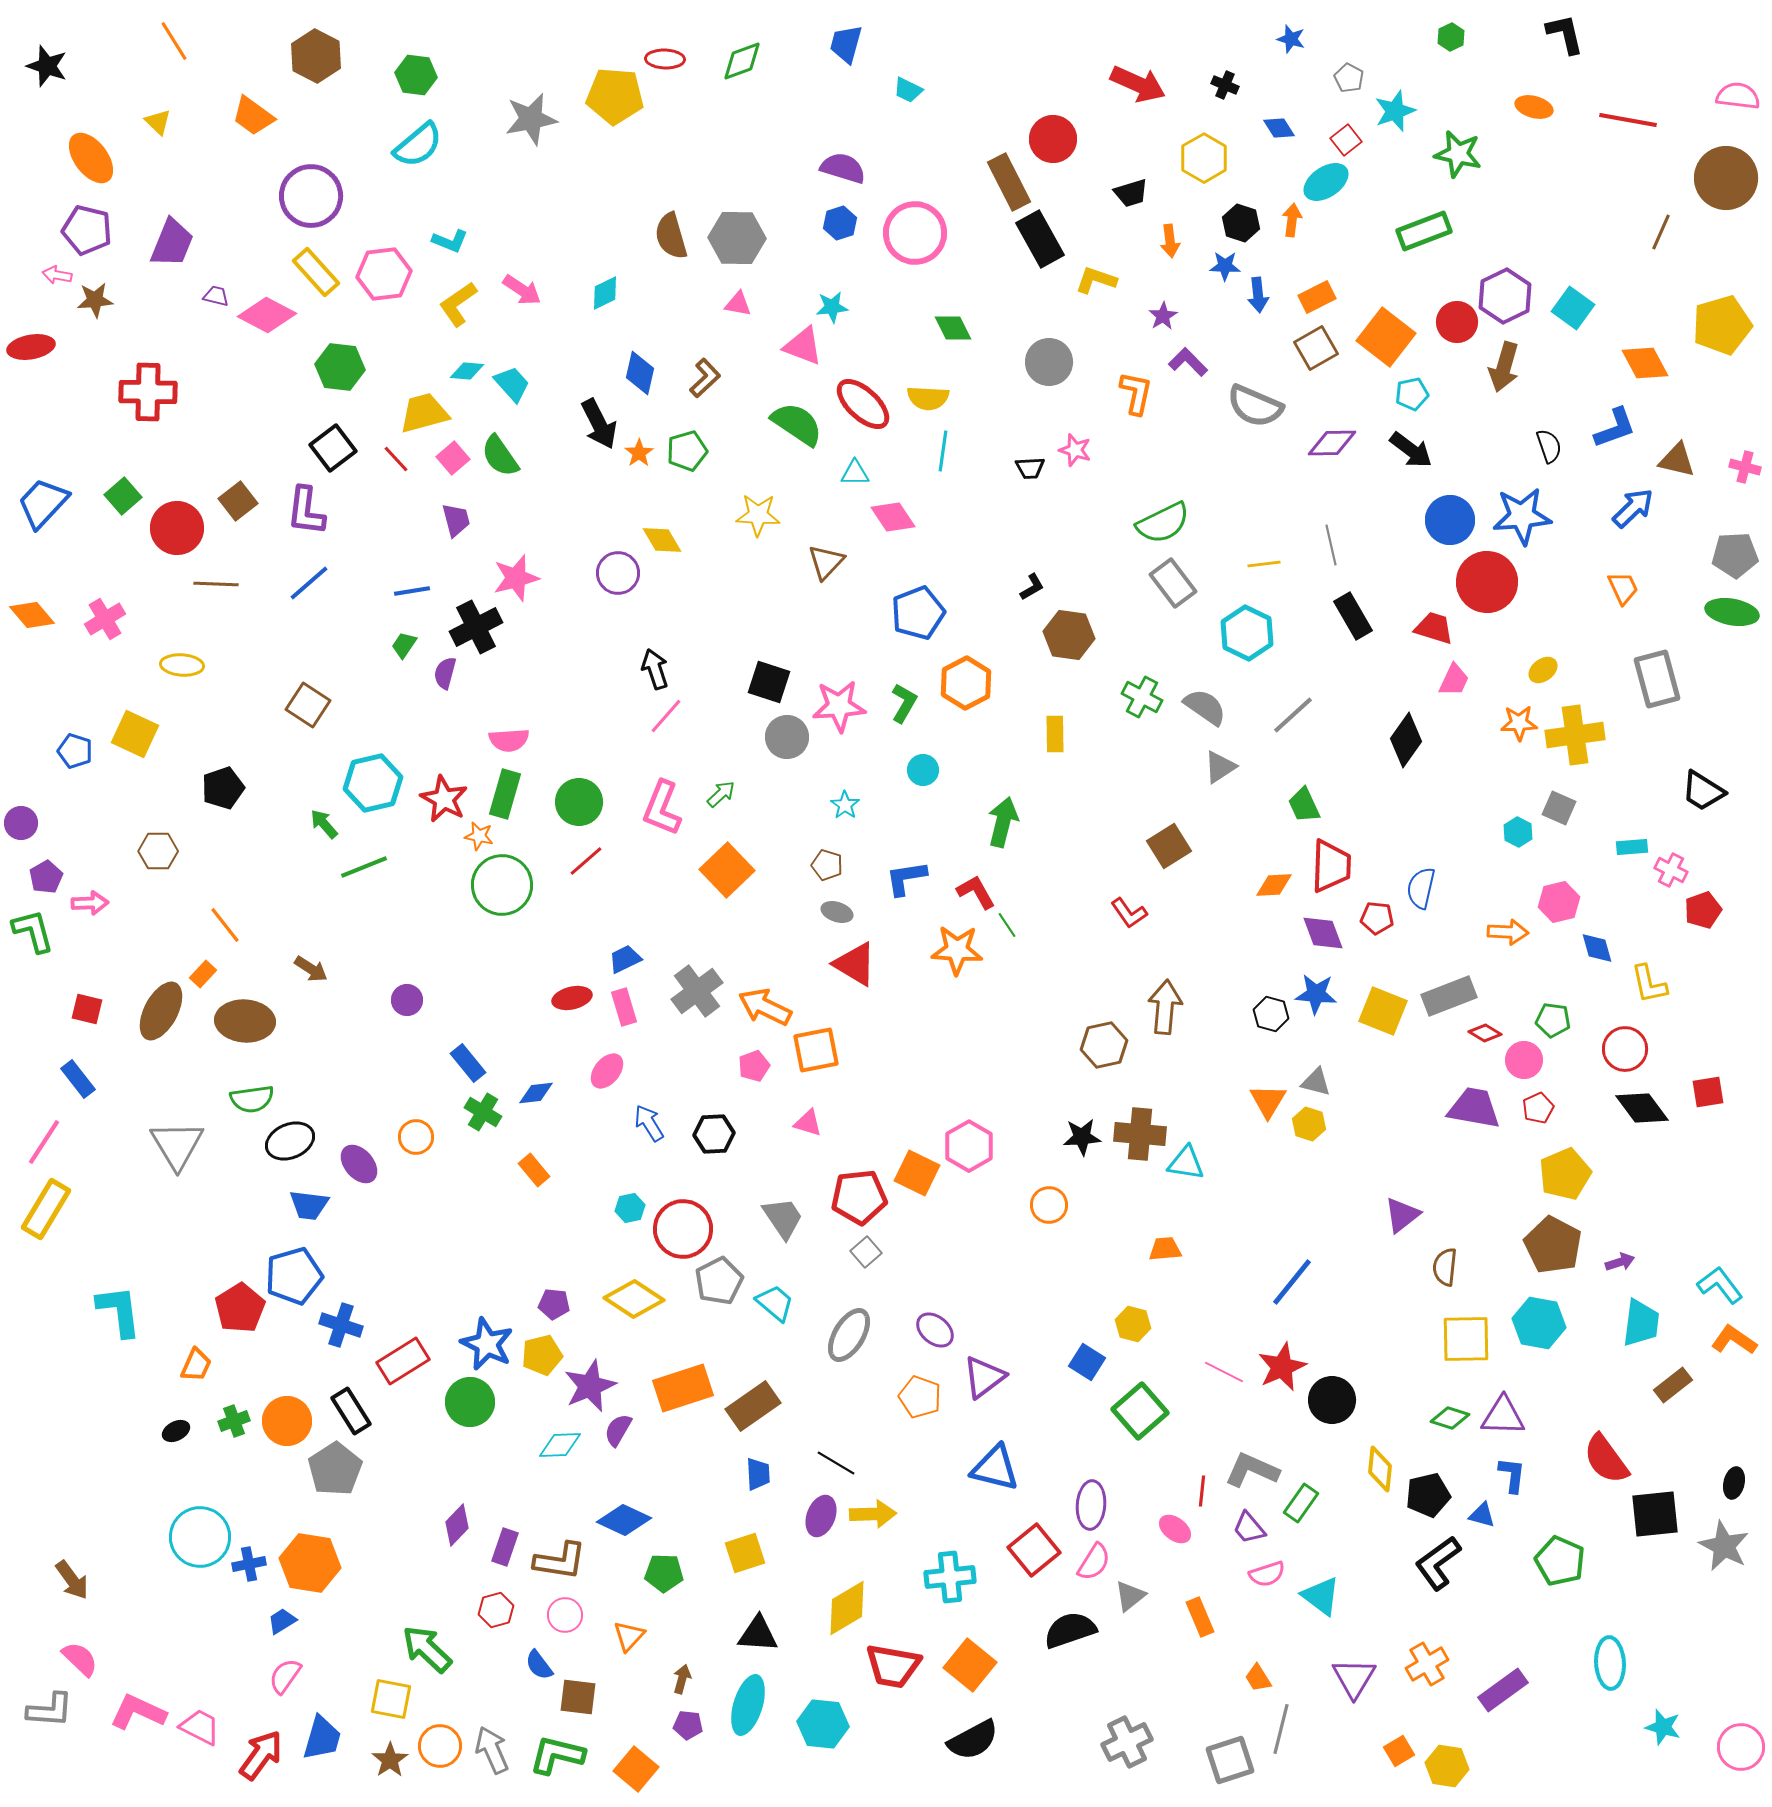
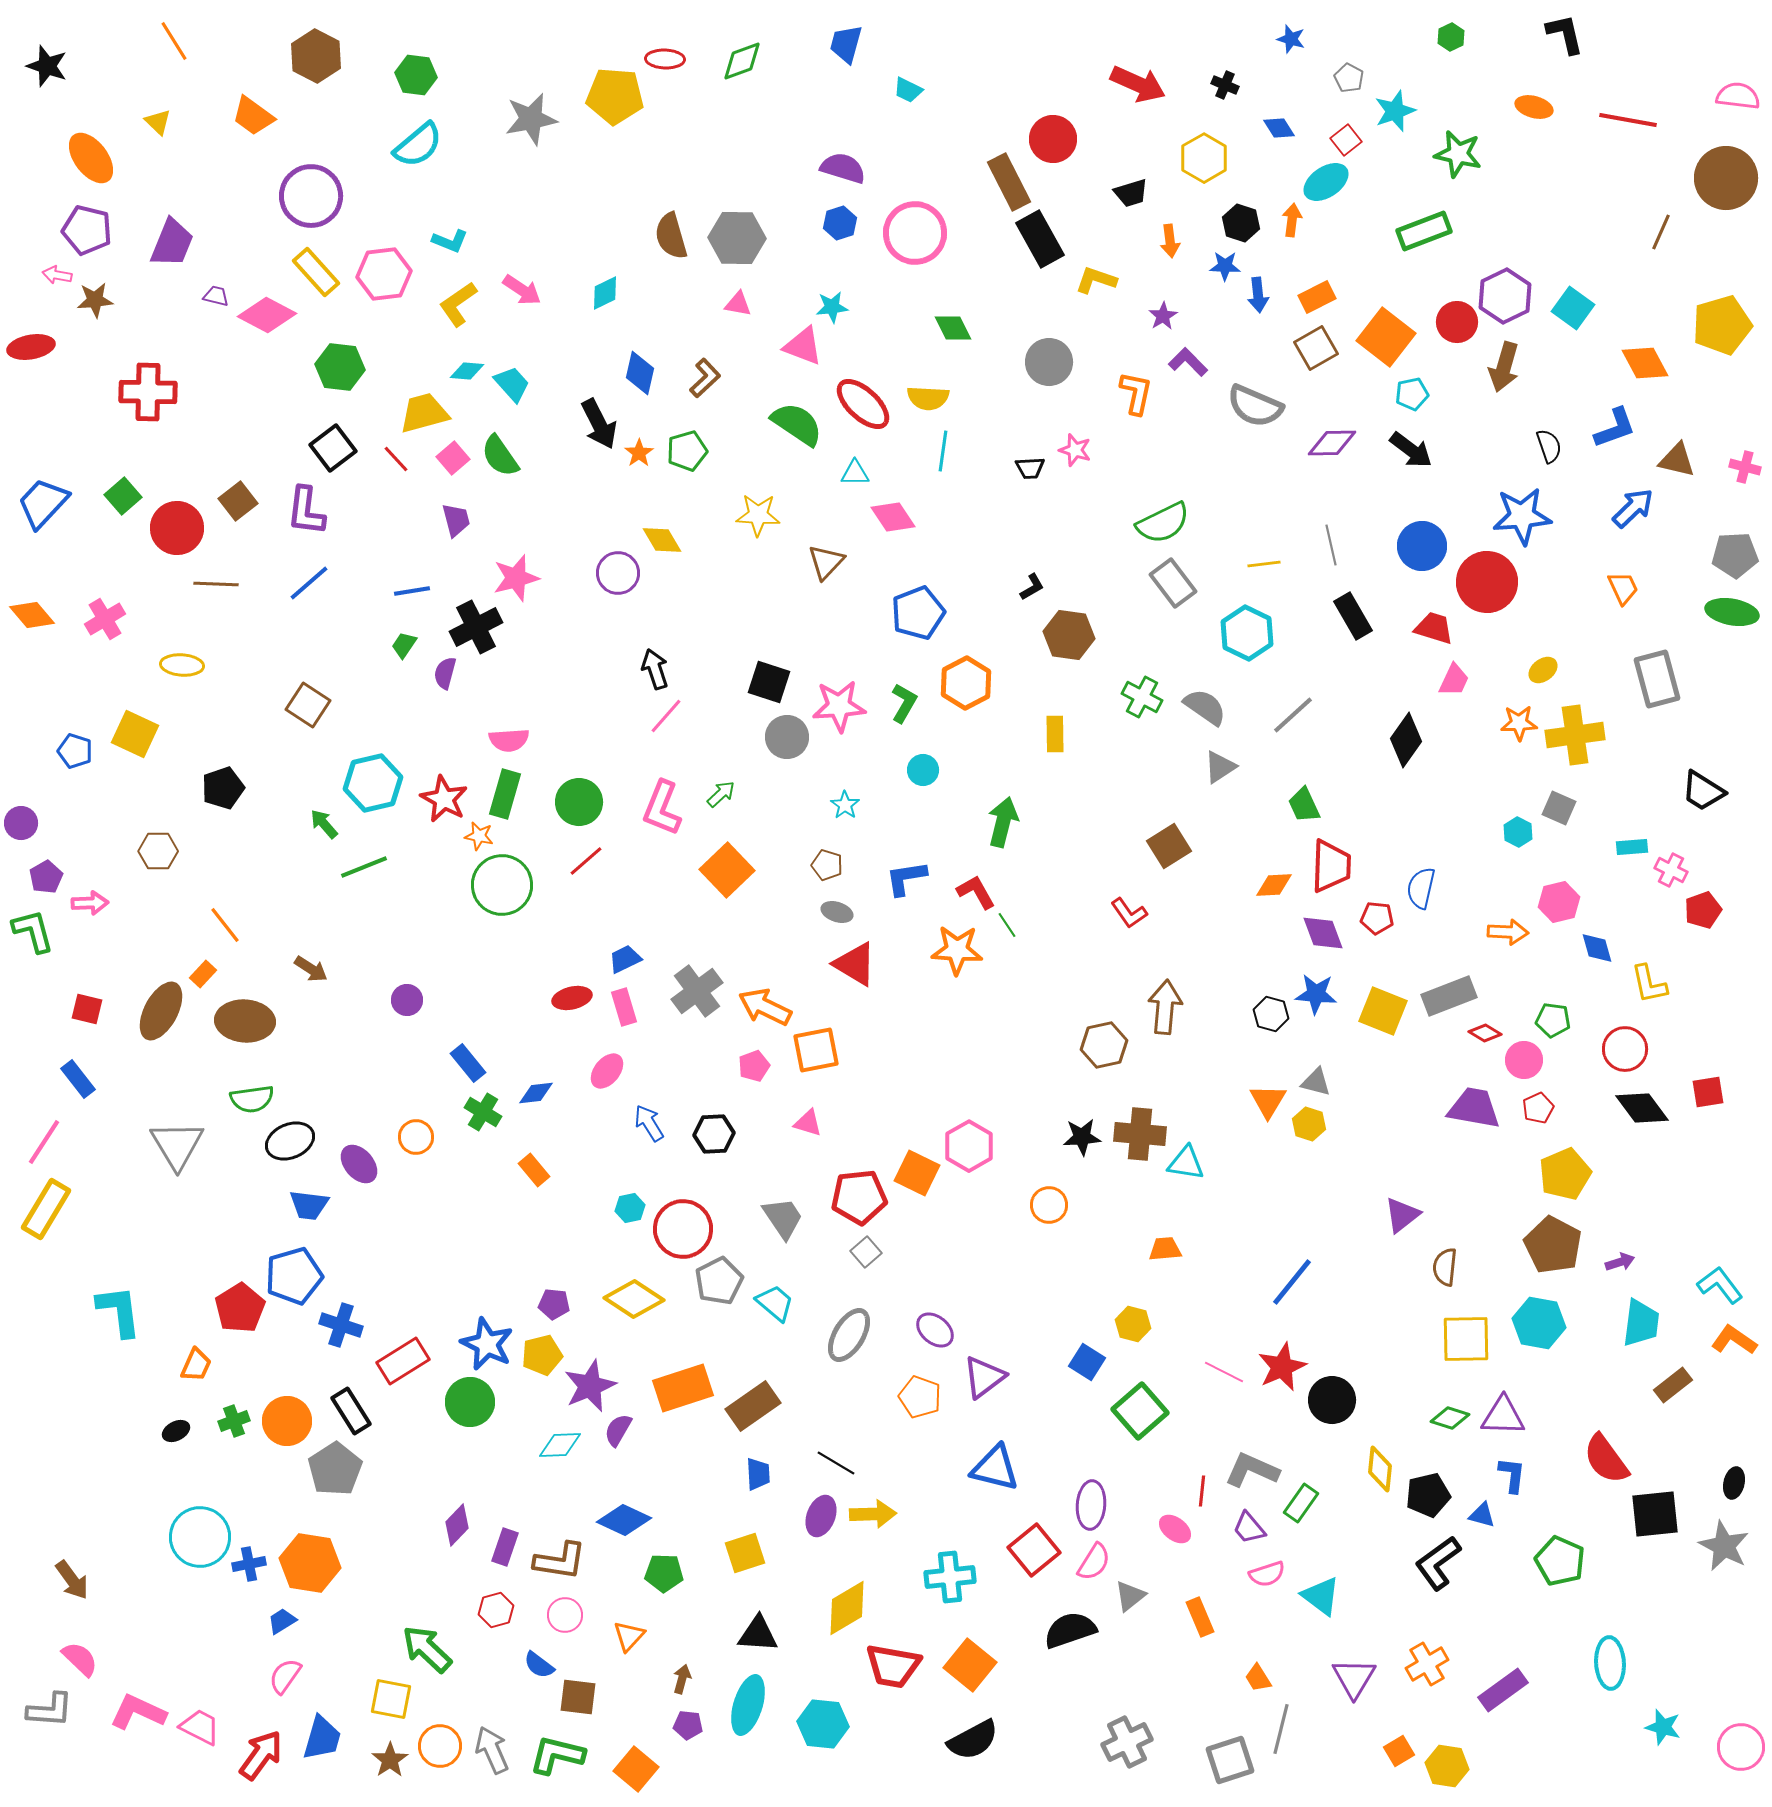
blue circle at (1450, 520): moved 28 px left, 26 px down
blue semicircle at (539, 1665): rotated 16 degrees counterclockwise
